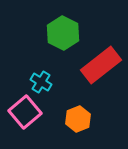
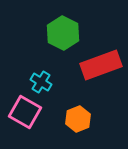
red rectangle: rotated 18 degrees clockwise
pink square: rotated 20 degrees counterclockwise
